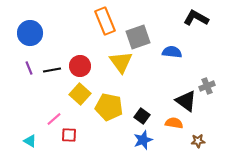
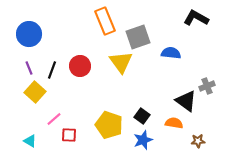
blue circle: moved 1 px left, 1 px down
blue semicircle: moved 1 px left, 1 px down
black line: rotated 60 degrees counterclockwise
yellow square: moved 45 px left, 2 px up
yellow pentagon: moved 18 px down; rotated 8 degrees clockwise
